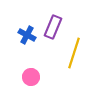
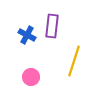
purple rectangle: moved 1 px left, 1 px up; rotated 15 degrees counterclockwise
yellow line: moved 8 px down
